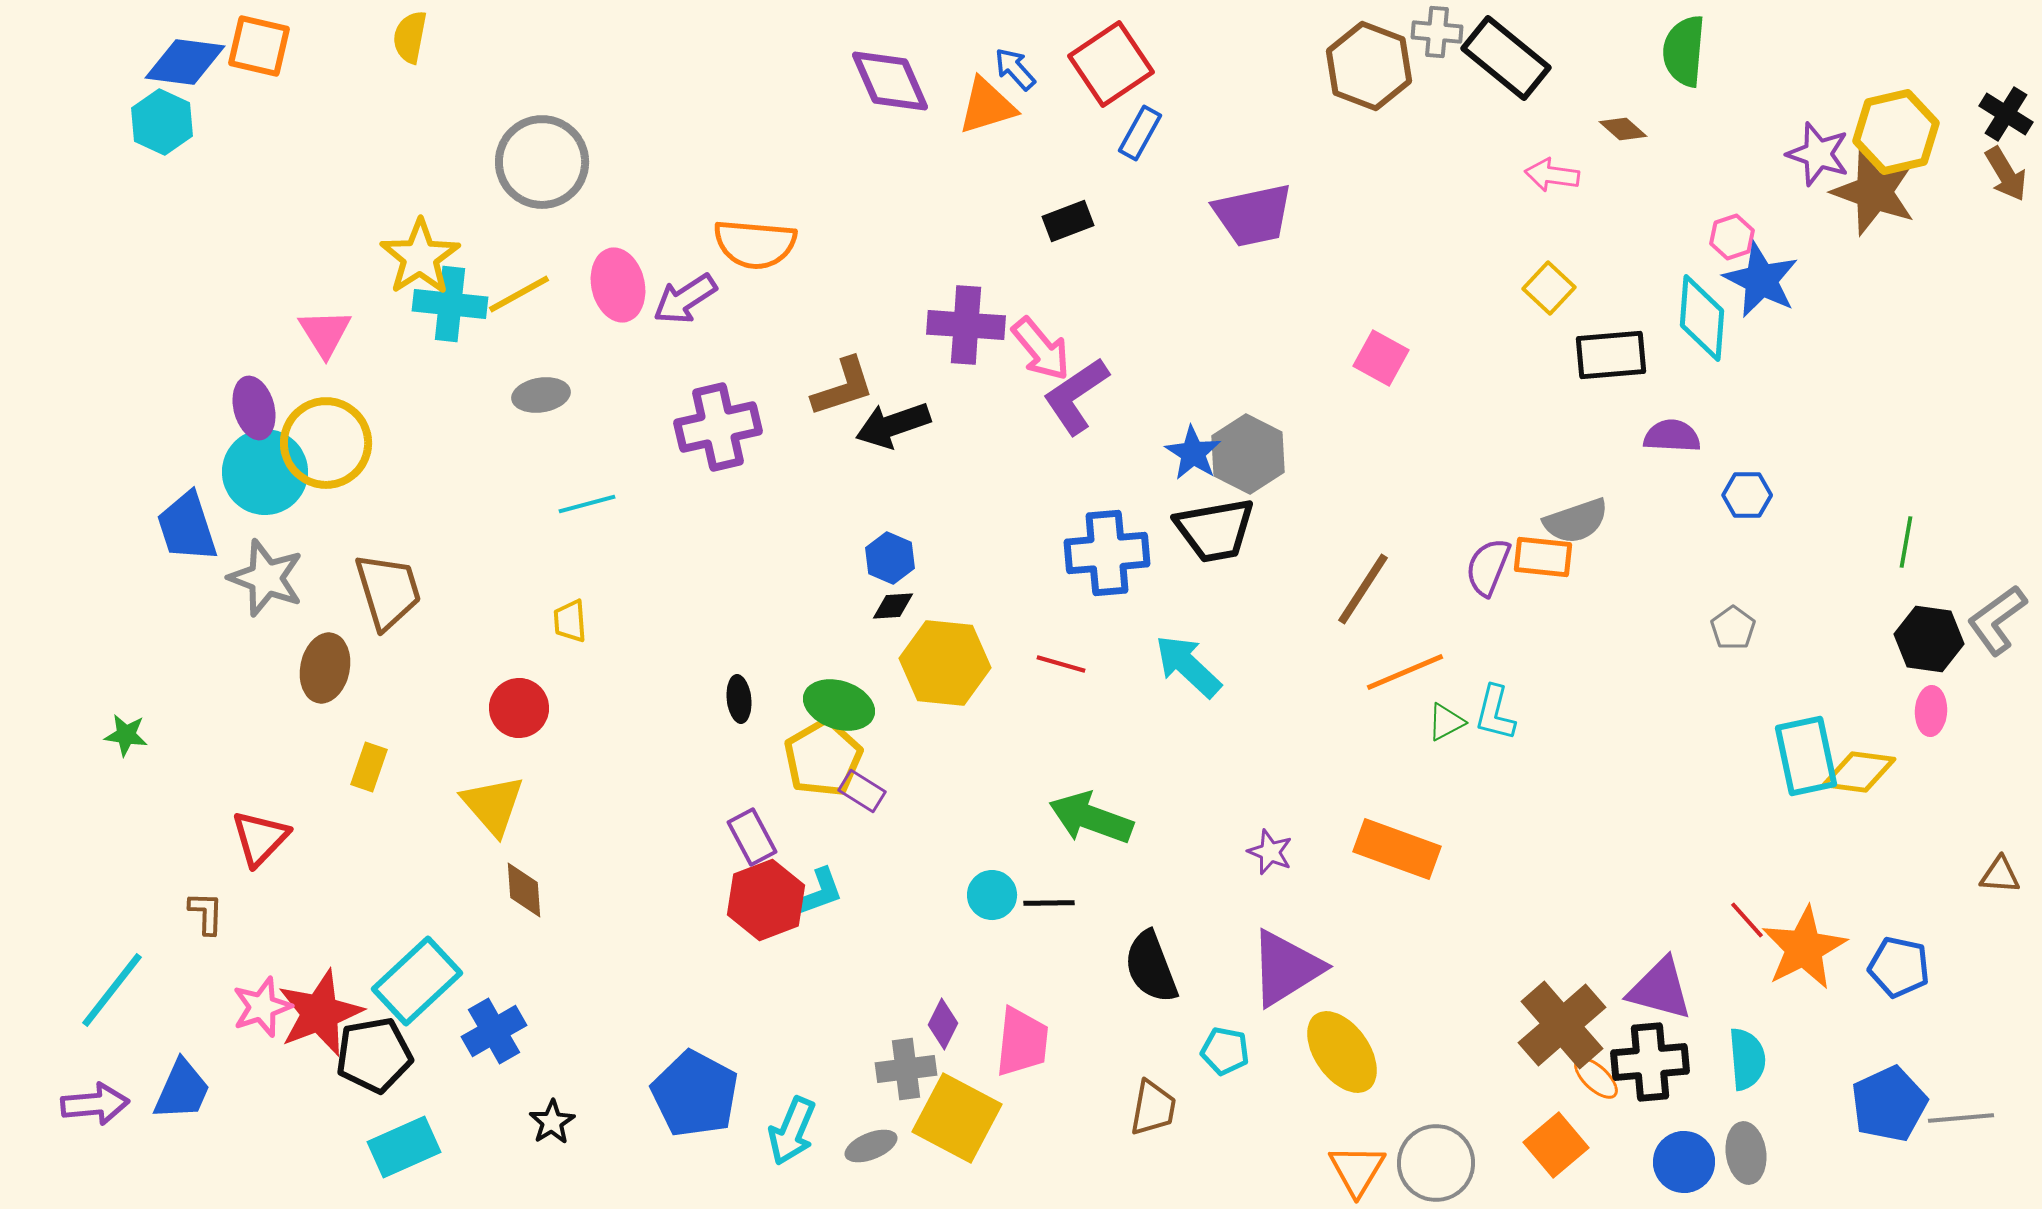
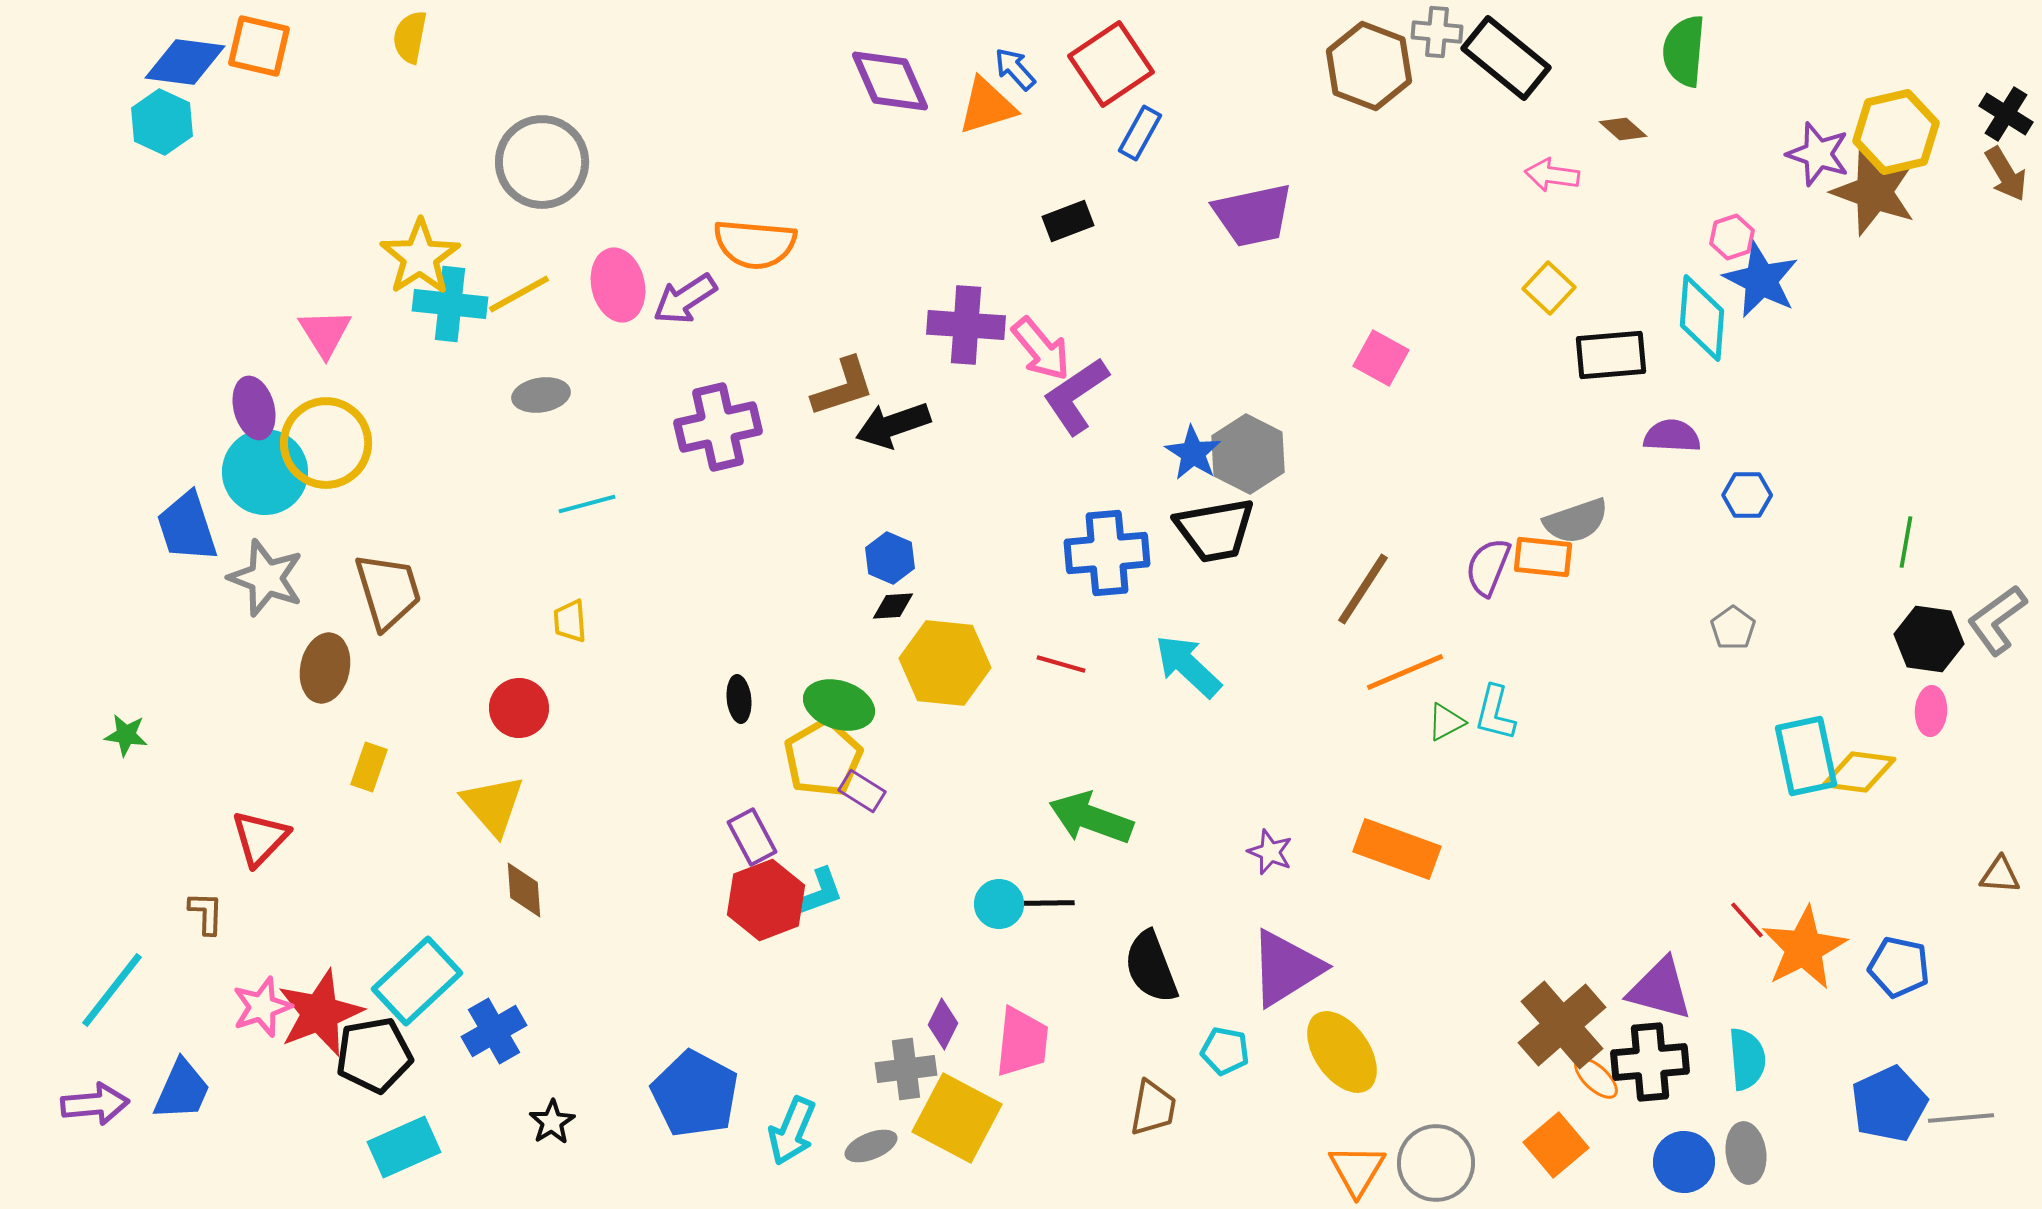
cyan circle at (992, 895): moved 7 px right, 9 px down
